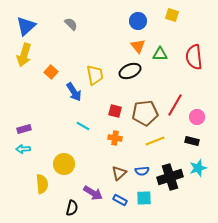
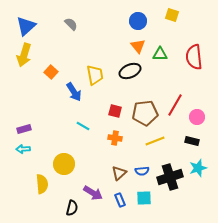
blue rectangle: rotated 40 degrees clockwise
